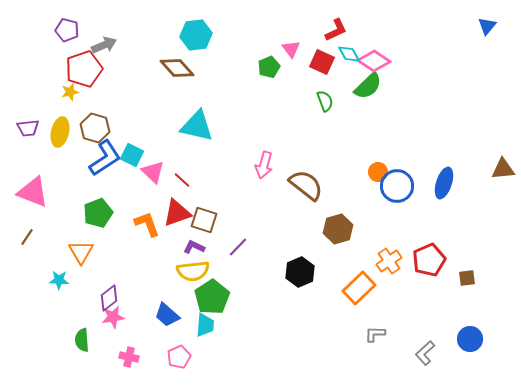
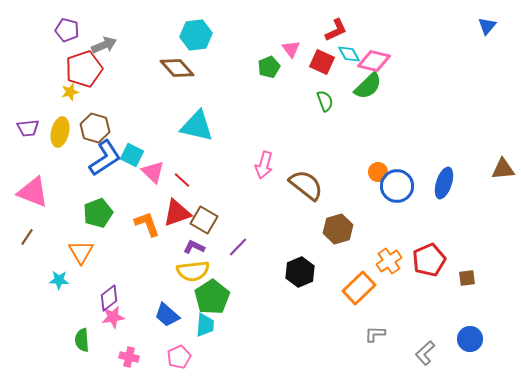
pink diamond at (374, 61): rotated 20 degrees counterclockwise
brown square at (204, 220): rotated 12 degrees clockwise
